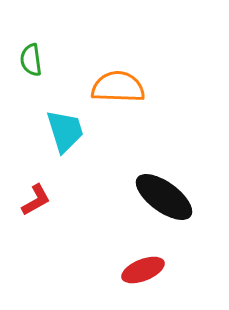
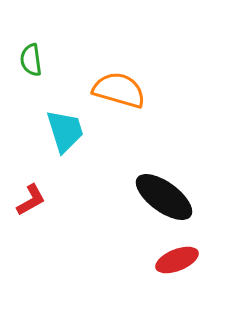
orange semicircle: moved 1 px right, 3 px down; rotated 14 degrees clockwise
red L-shape: moved 5 px left
red ellipse: moved 34 px right, 10 px up
